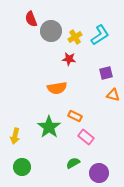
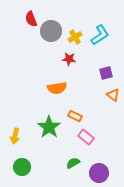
orange triangle: rotated 24 degrees clockwise
